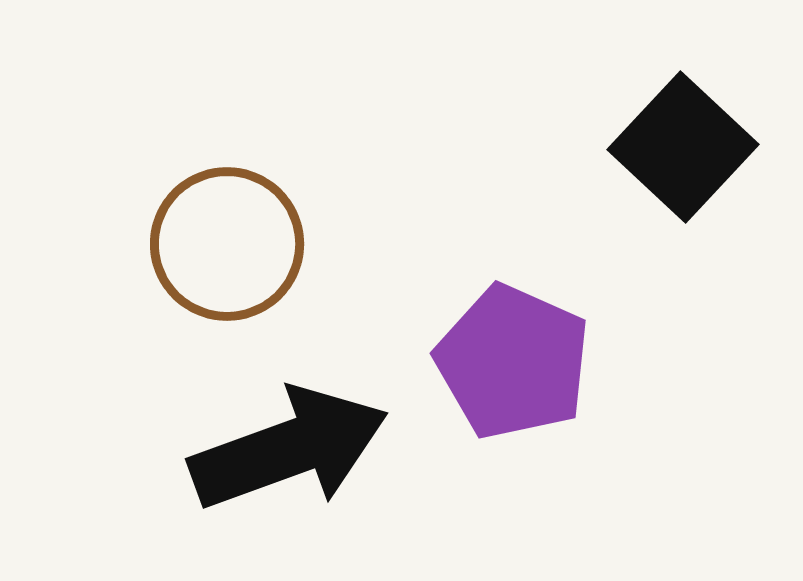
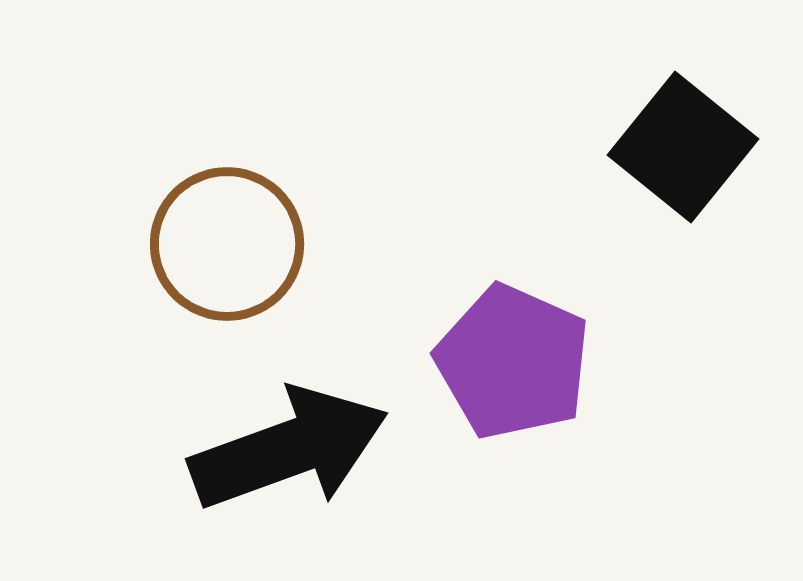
black square: rotated 4 degrees counterclockwise
